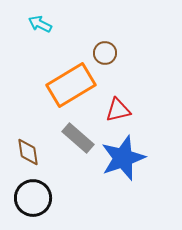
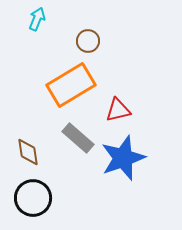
cyan arrow: moved 3 px left, 5 px up; rotated 85 degrees clockwise
brown circle: moved 17 px left, 12 px up
